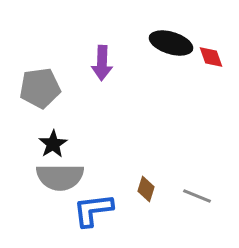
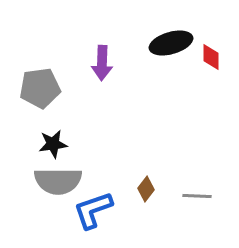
black ellipse: rotated 33 degrees counterclockwise
red diamond: rotated 20 degrees clockwise
black star: rotated 24 degrees clockwise
gray semicircle: moved 2 px left, 4 px down
brown diamond: rotated 20 degrees clockwise
gray line: rotated 20 degrees counterclockwise
blue L-shape: rotated 12 degrees counterclockwise
